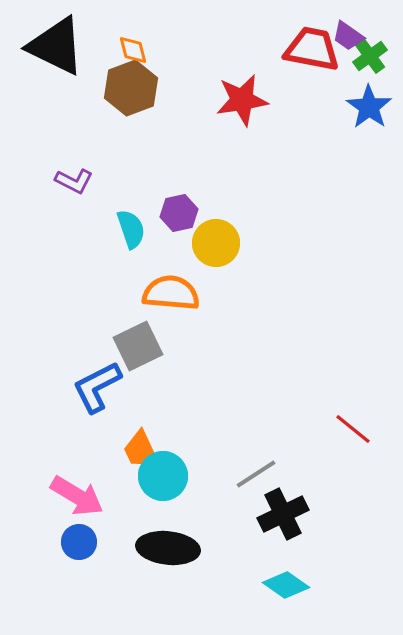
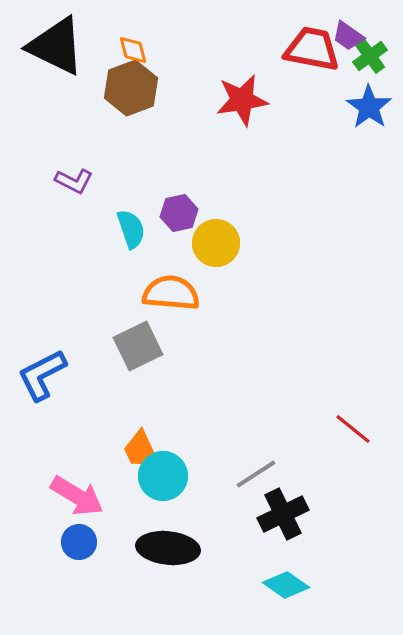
blue L-shape: moved 55 px left, 12 px up
